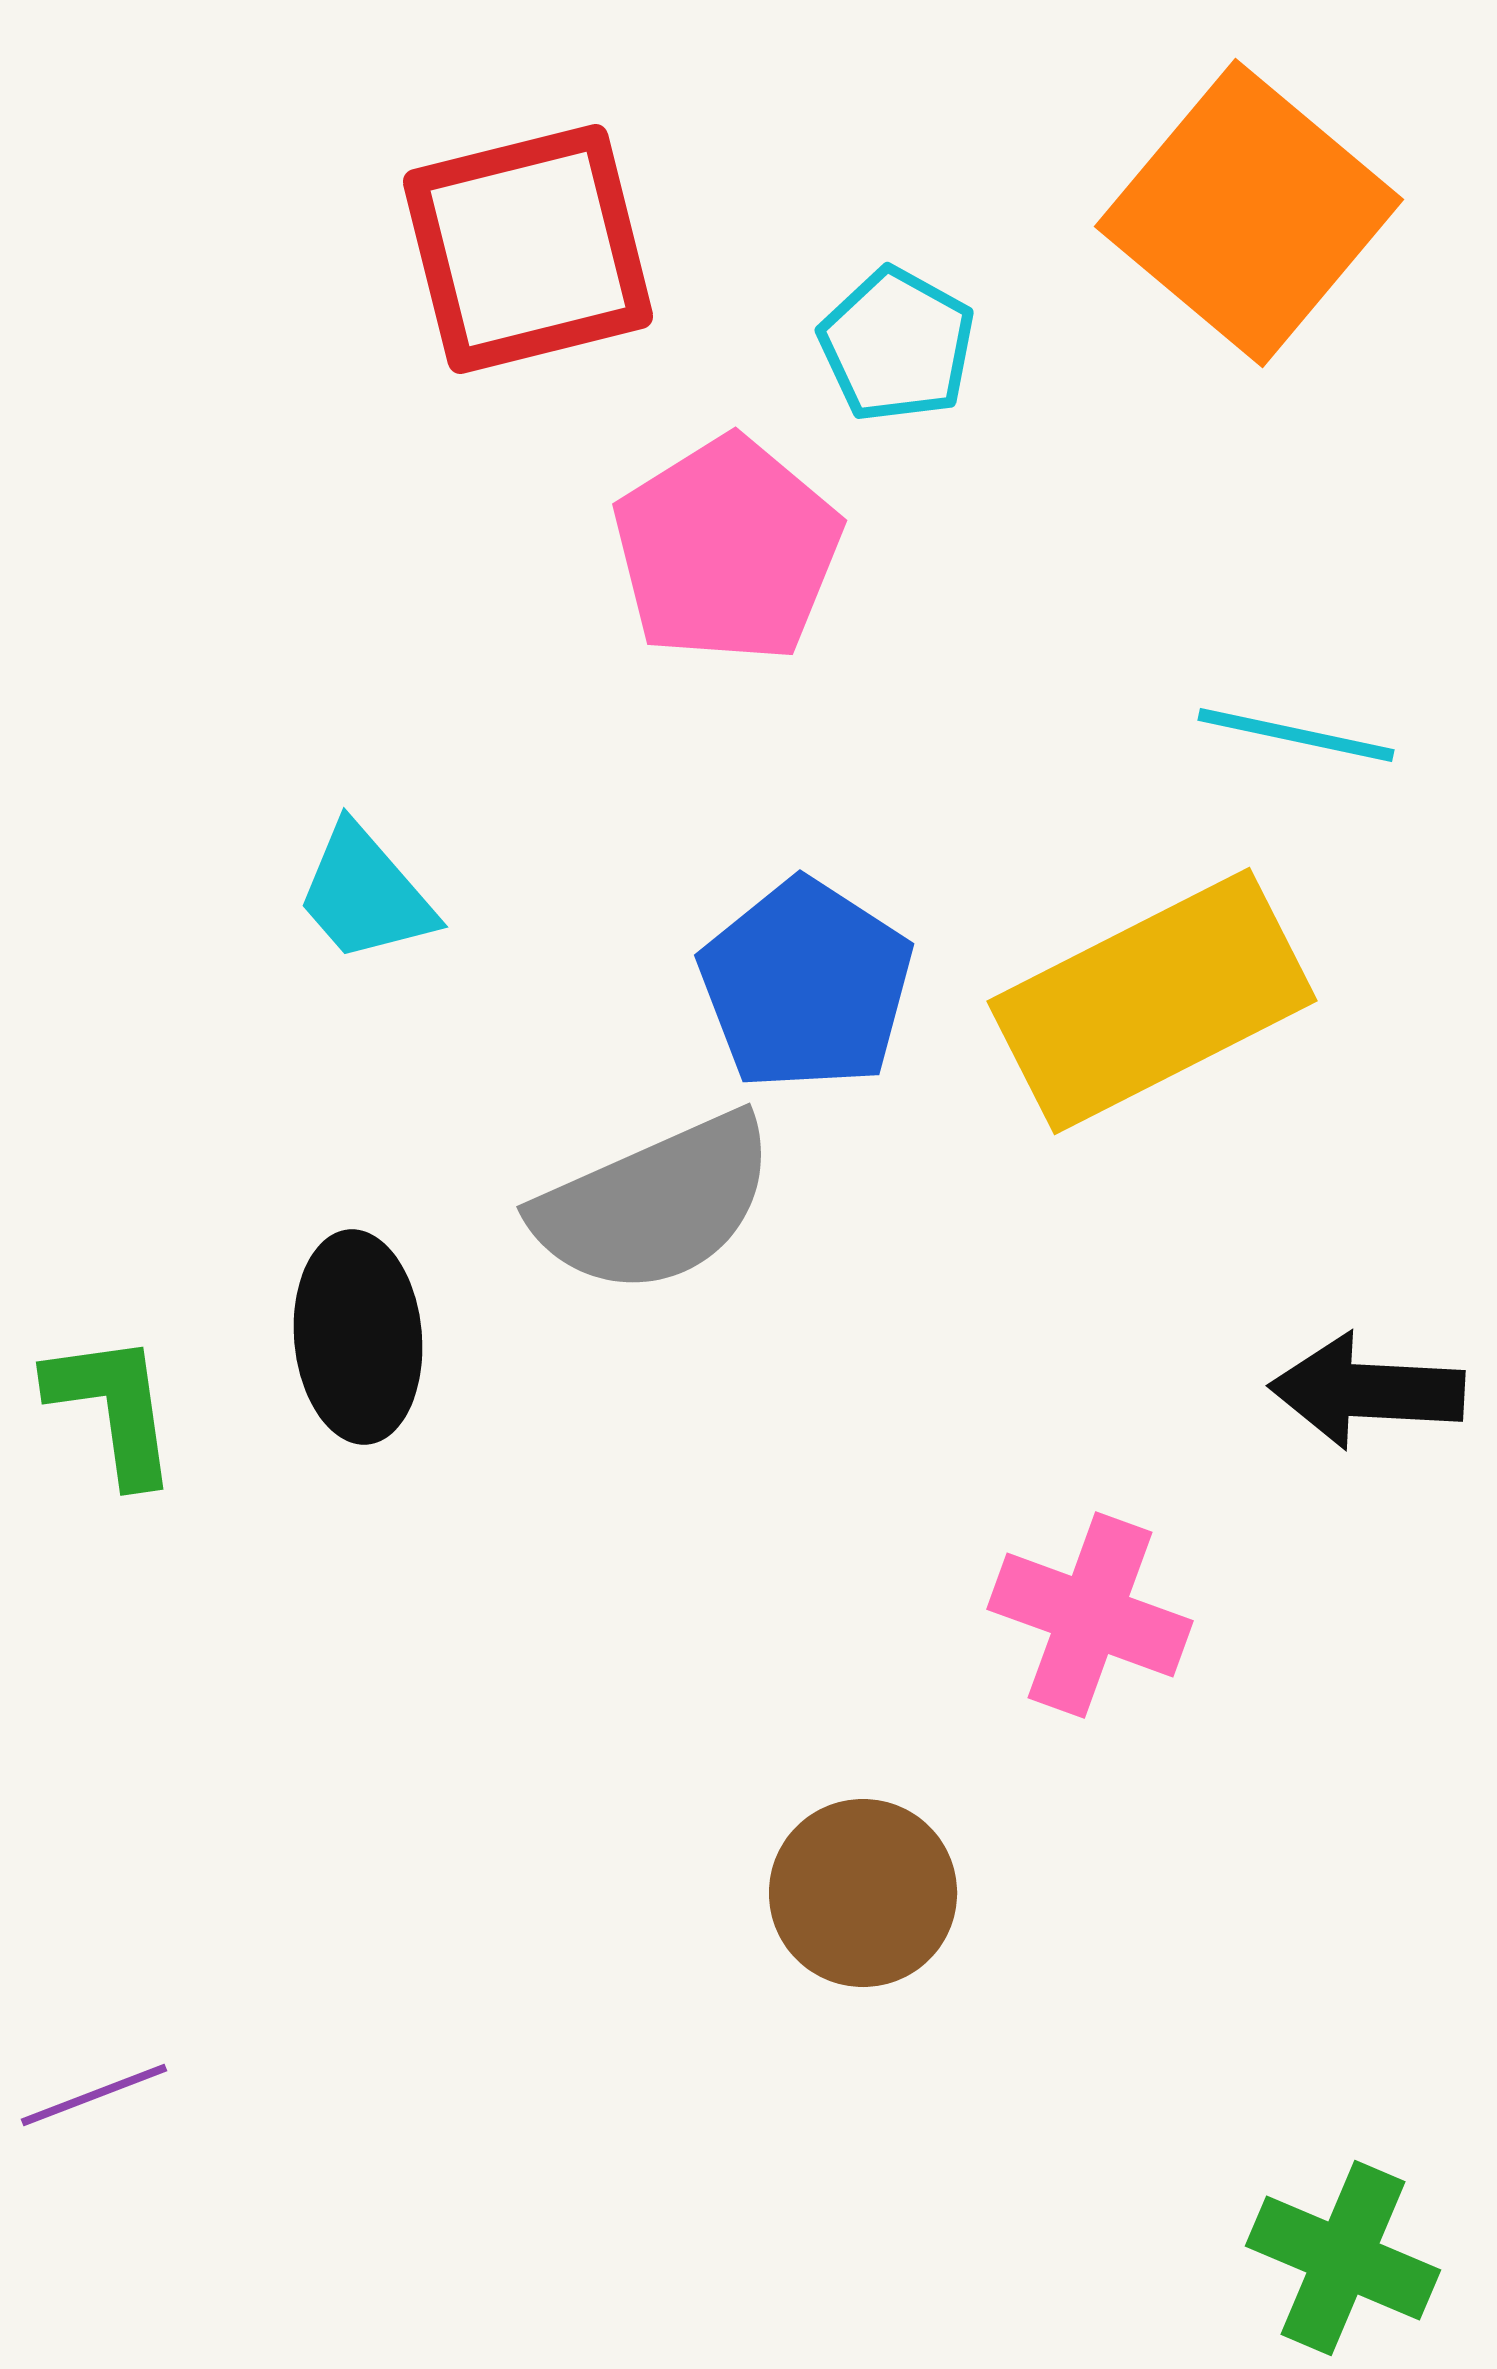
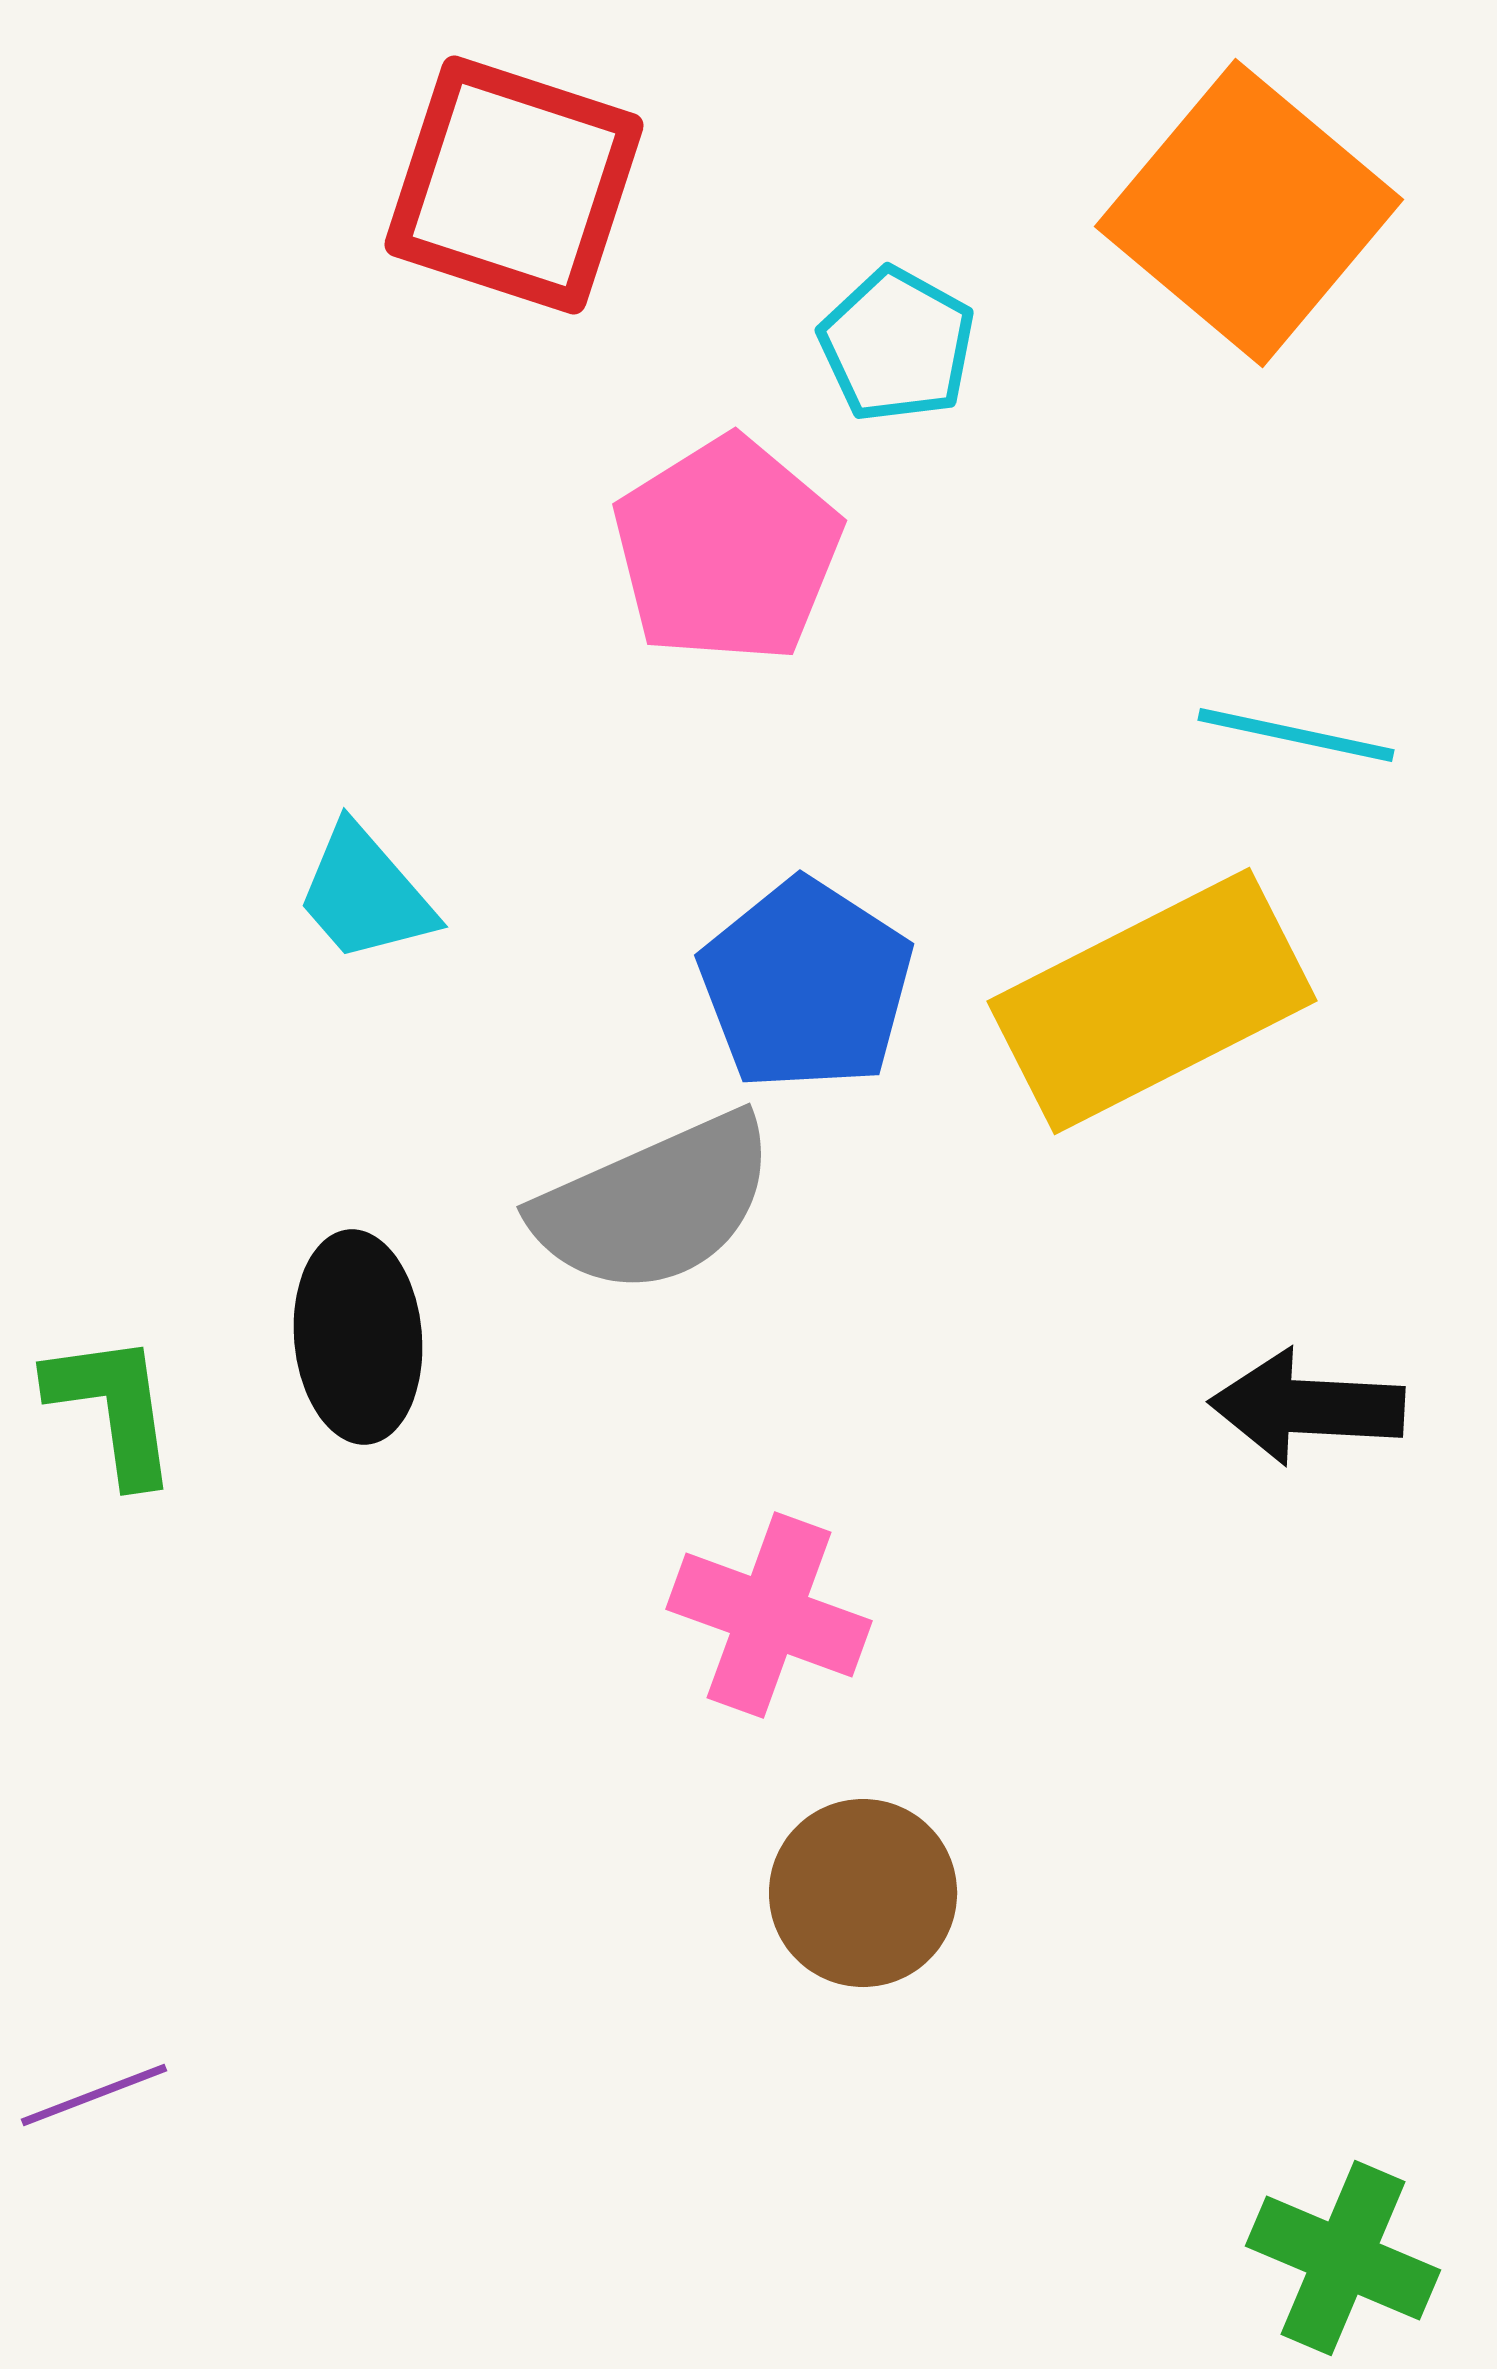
red square: moved 14 px left, 64 px up; rotated 32 degrees clockwise
black arrow: moved 60 px left, 16 px down
pink cross: moved 321 px left
